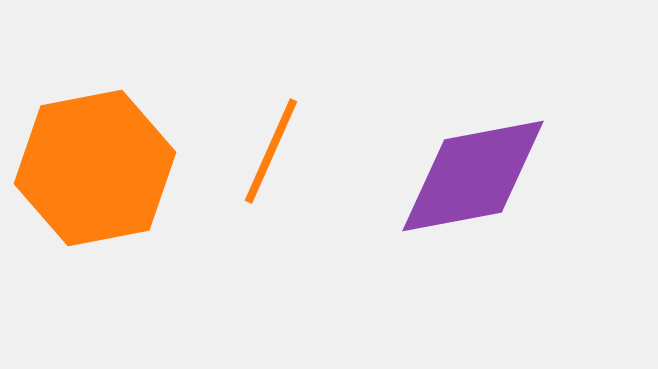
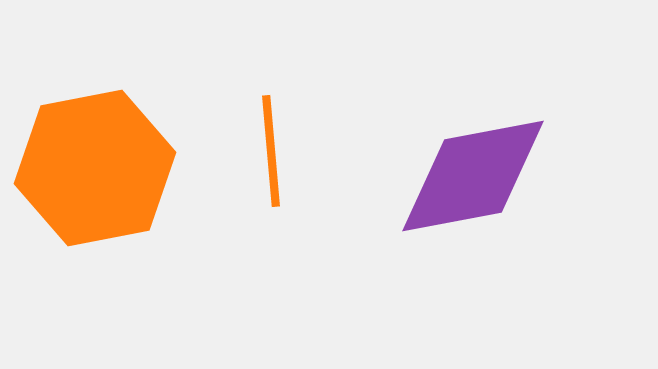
orange line: rotated 29 degrees counterclockwise
